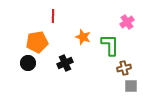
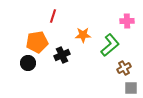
red line: rotated 16 degrees clockwise
pink cross: moved 1 px up; rotated 32 degrees clockwise
orange star: moved 2 px up; rotated 21 degrees counterclockwise
green L-shape: rotated 50 degrees clockwise
black cross: moved 3 px left, 8 px up
brown cross: rotated 16 degrees counterclockwise
gray square: moved 2 px down
